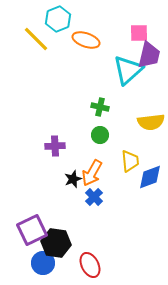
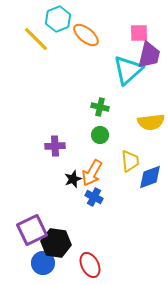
orange ellipse: moved 5 px up; rotated 20 degrees clockwise
blue cross: rotated 18 degrees counterclockwise
